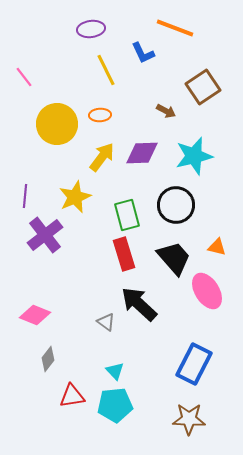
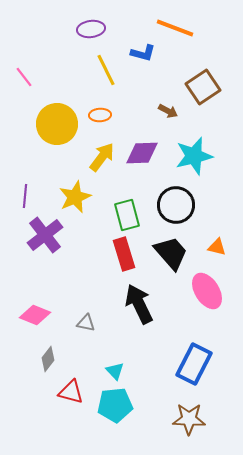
blue L-shape: rotated 50 degrees counterclockwise
brown arrow: moved 2 px right
black trapezoid: moved 3 px left, 5 px up
black arrow: rotated 21 degrees clockwise
gray triangle: moved 20 px left, 1 px down; rotated 24 degrees counterclockwise
red triangle: moved 1 px left, 4 px up; rotated 24 degrees clockwise
